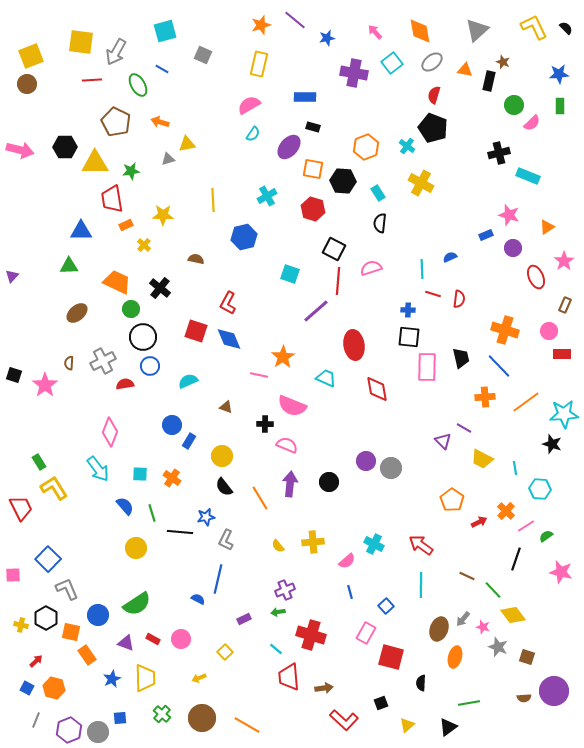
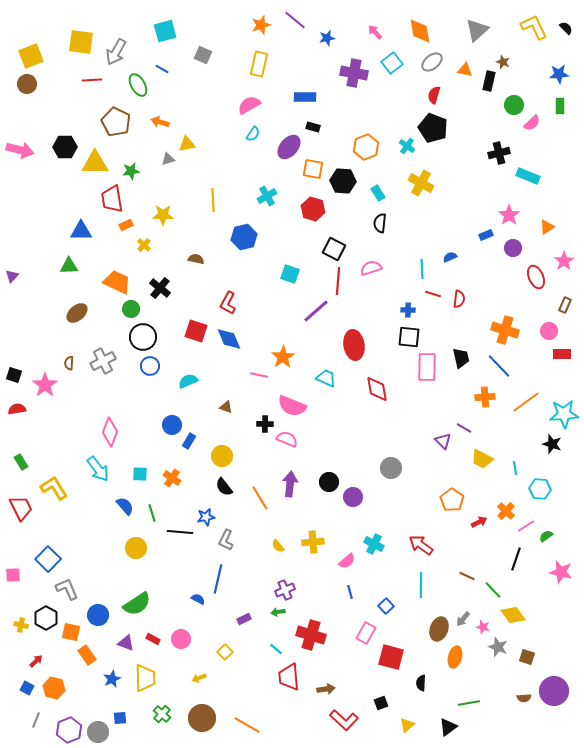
pink star at (509, 215): rotated 20 degrees clockwise
red semicircle at (125, 384): moved 108 px left, 25 px down
pink semicircle at (287, 445): moved 6 px up
purple circle at (366, 461): moved 13 px left, 36 px down
green rectangle at (39, 462): moved 18 px left
brown arrow at (324, 688): moved 2 px right, 1 px down
